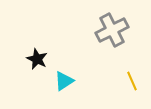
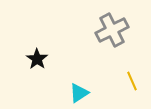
black star: rotated 10 degrees clockwise
cyan triangle: moved 15 px right, 12 px down
